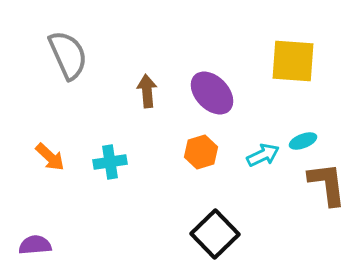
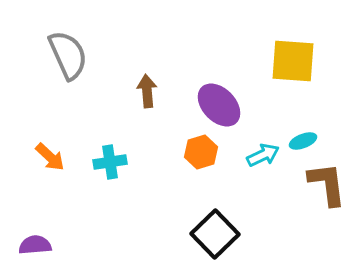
purple ellipse: moved 7 px right, 12 px down
